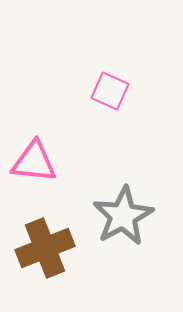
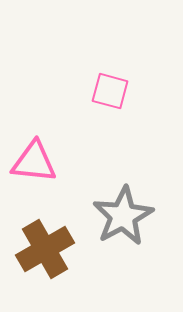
pink square: rotated 9 degrees counterclockwise
brown cross: moved 1 px down; rotated 8 degrees counterclockwise
